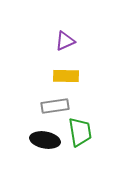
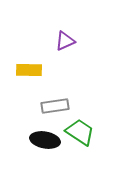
yellow rectangle: moved 37 px left, 6 px up
green trapezoid: rotated 48 degrees counterclockwise
